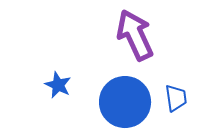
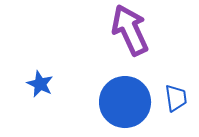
purple arrow: moved 5 px left, 5 px up
blue star: moved 18 px left, 1 px up
